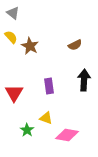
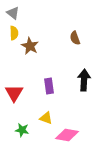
yellow semicircle: moved 3 px right, 4 px up; rotated 40 degrees clockwise
brown semicircle: moved 7 px up; rotated 96 degrees clockwise
green star: moved 5 px left; rotated 24 degrees counterclockwise
